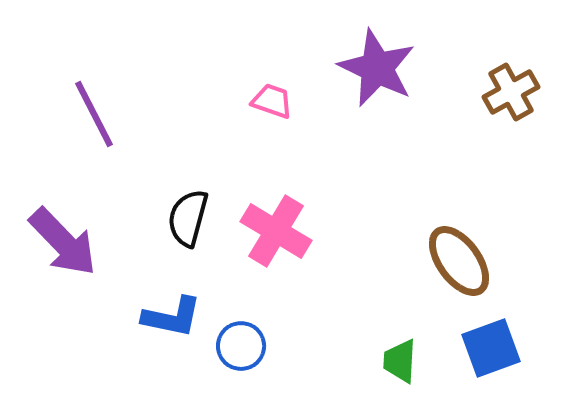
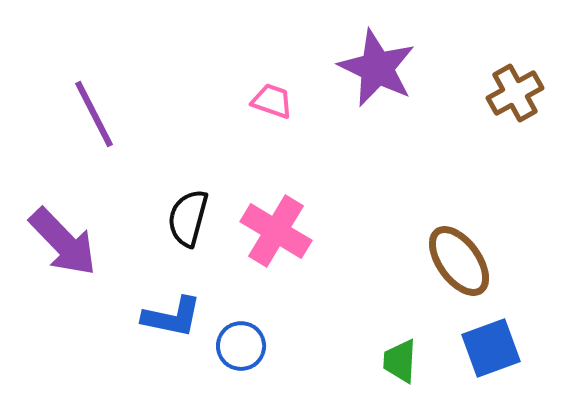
brown cross: moved 4 px right, 1 px down
